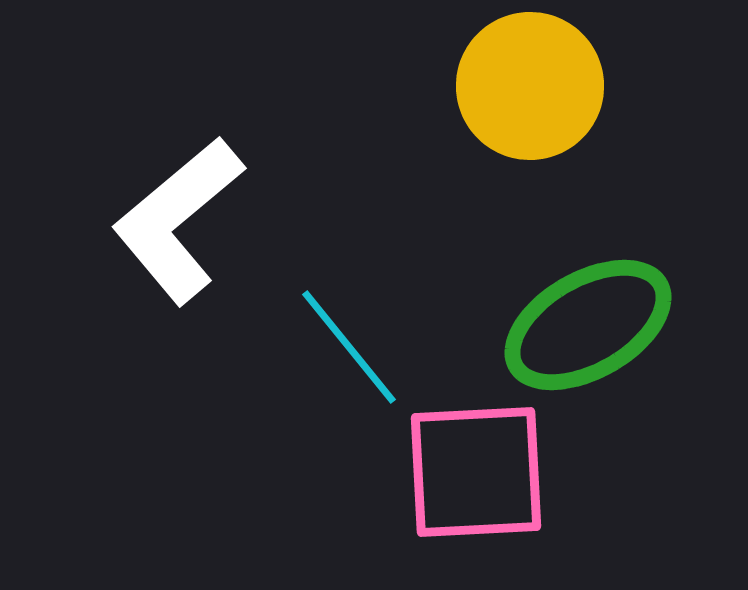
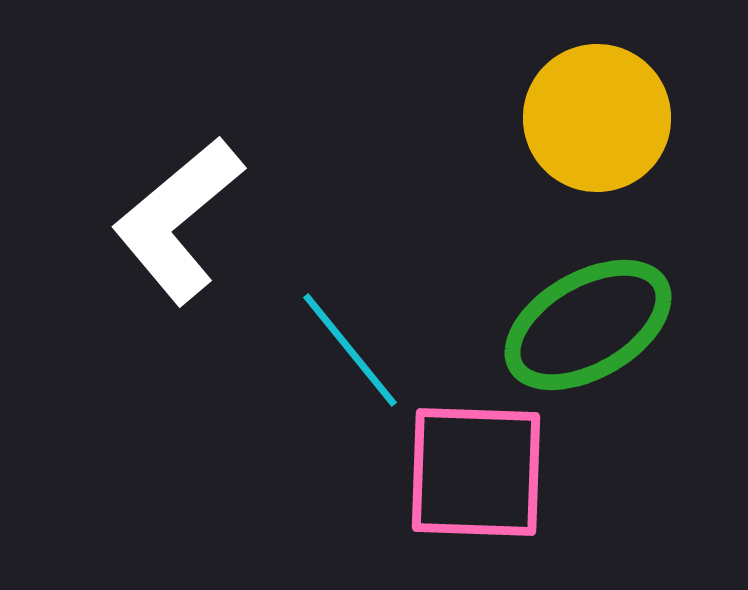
yellow circle: moved 67 px right, 32 px down
cyan line: moved 1 px right, 3 px down
pink square: rotated 5 degrees clockwise
